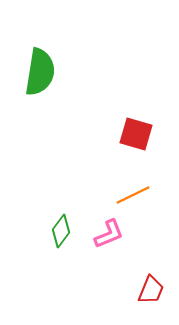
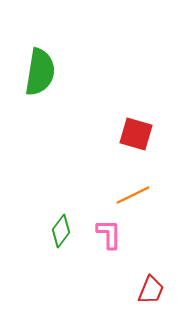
pink L-shape: rotated 68 degrees counterclockwise
